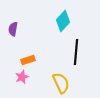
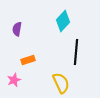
purple semicircle: moved 4 px right
pink star: moved 8 px left, 3 px down
